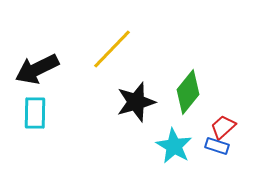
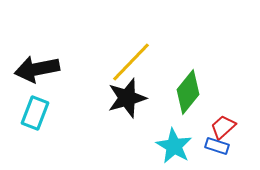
yellow line: moved 19 px right, 13 px down
black arrow: rotated 15 degrees clockwise
black star: moved 9 px left, 4 px up
cyan rectangle: rotated 20 degrees clockwise
